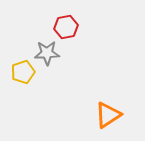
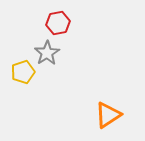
red hexagon: moved 8 px left, 4 px up
gray star: rotated 30 degrees counterclockwise
